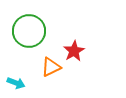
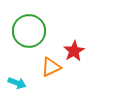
cyan arrow: moved 1 px right
